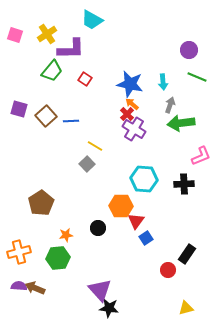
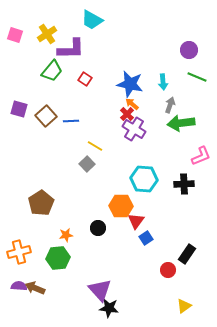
yellow triangle: moved 2 px left, 2 px up; rotated 21 degrees counterclockwise
